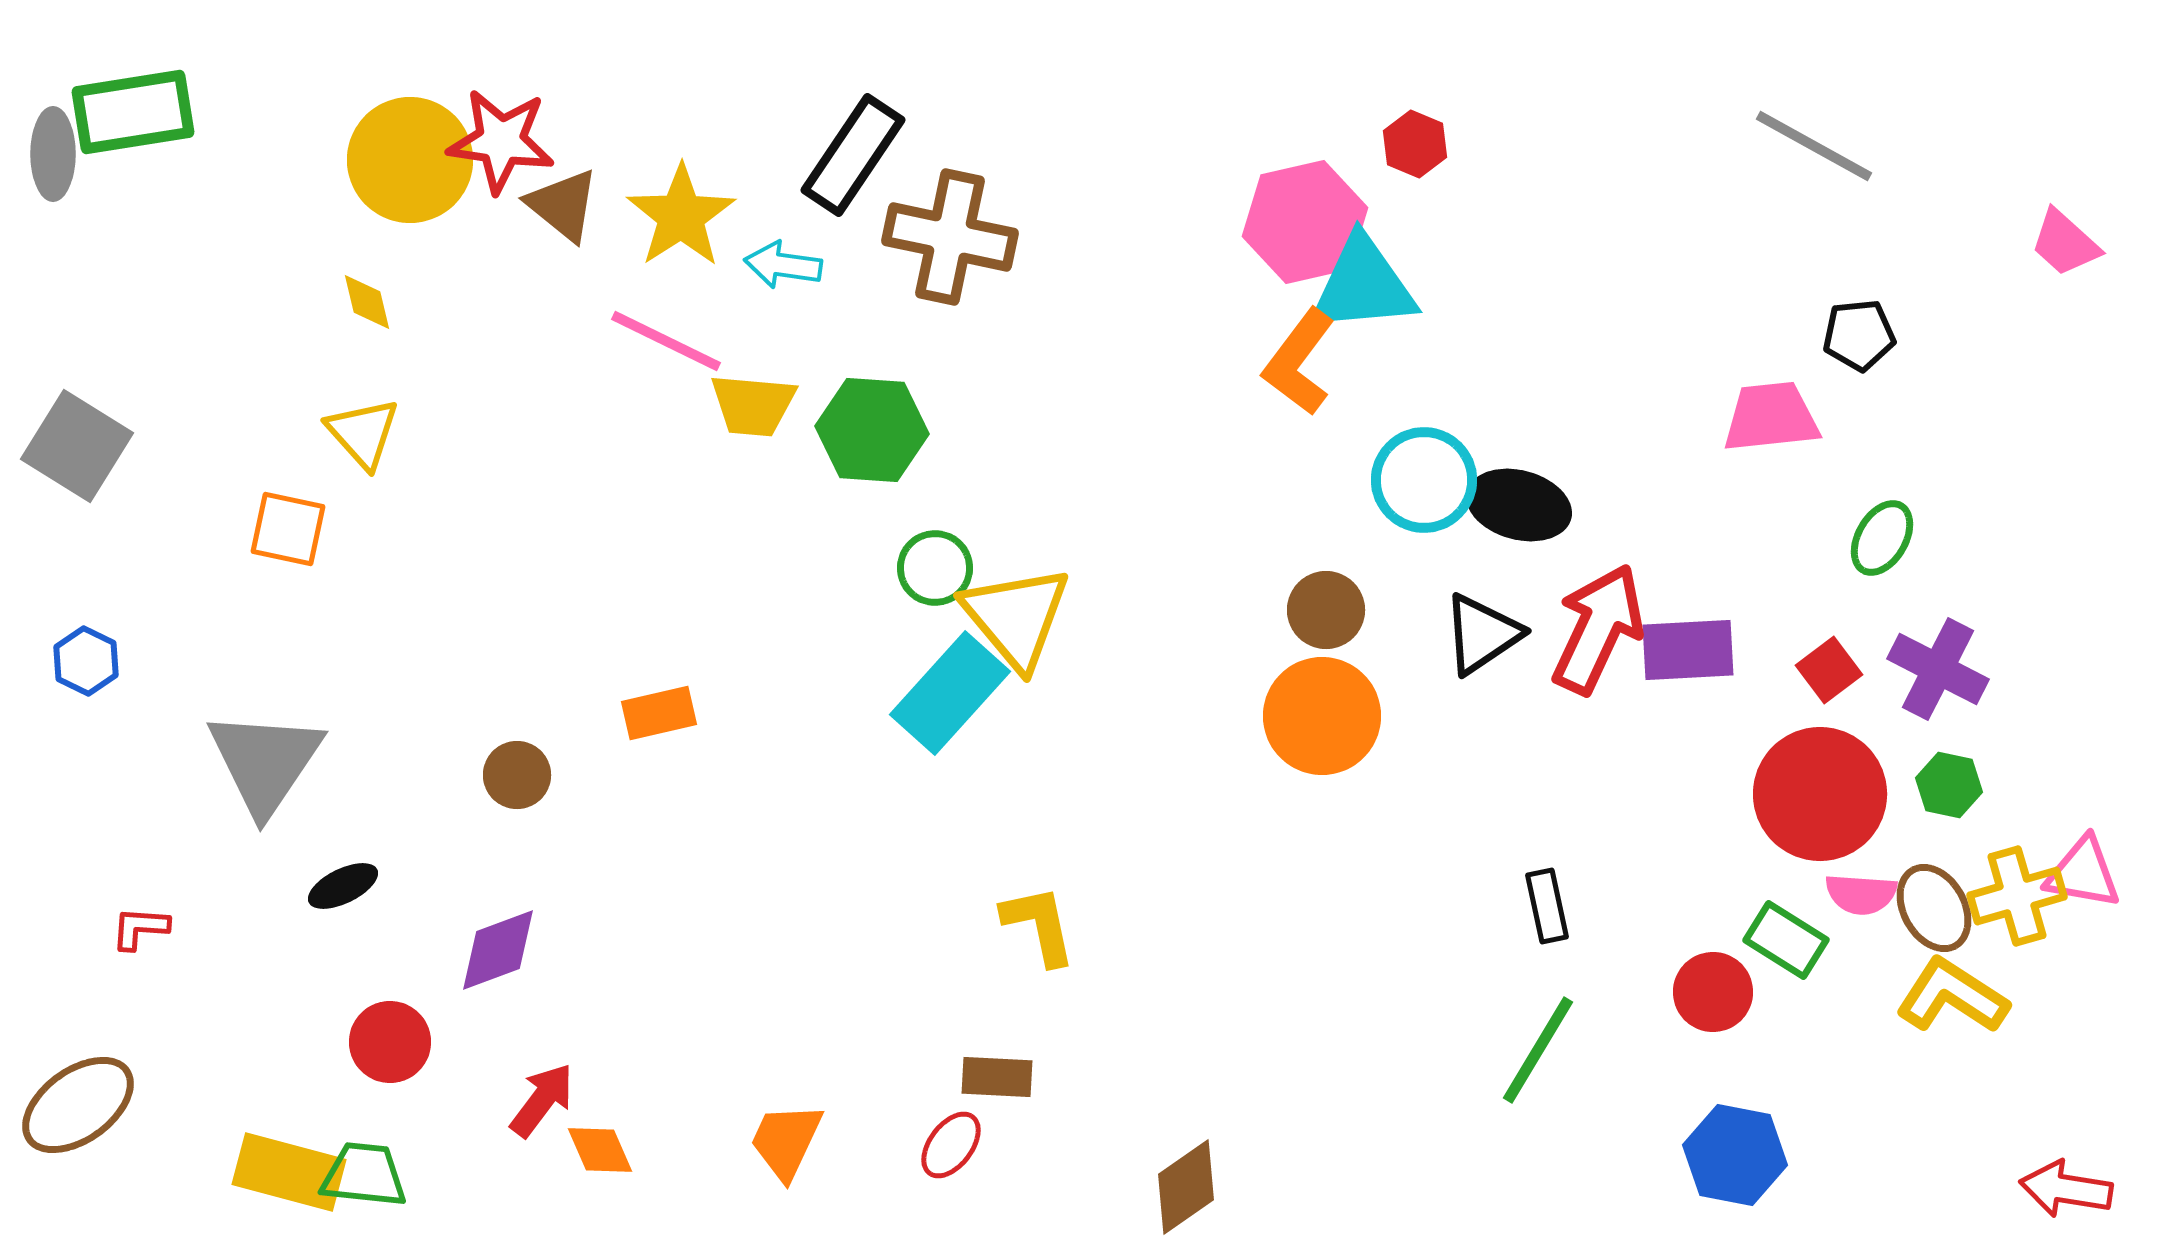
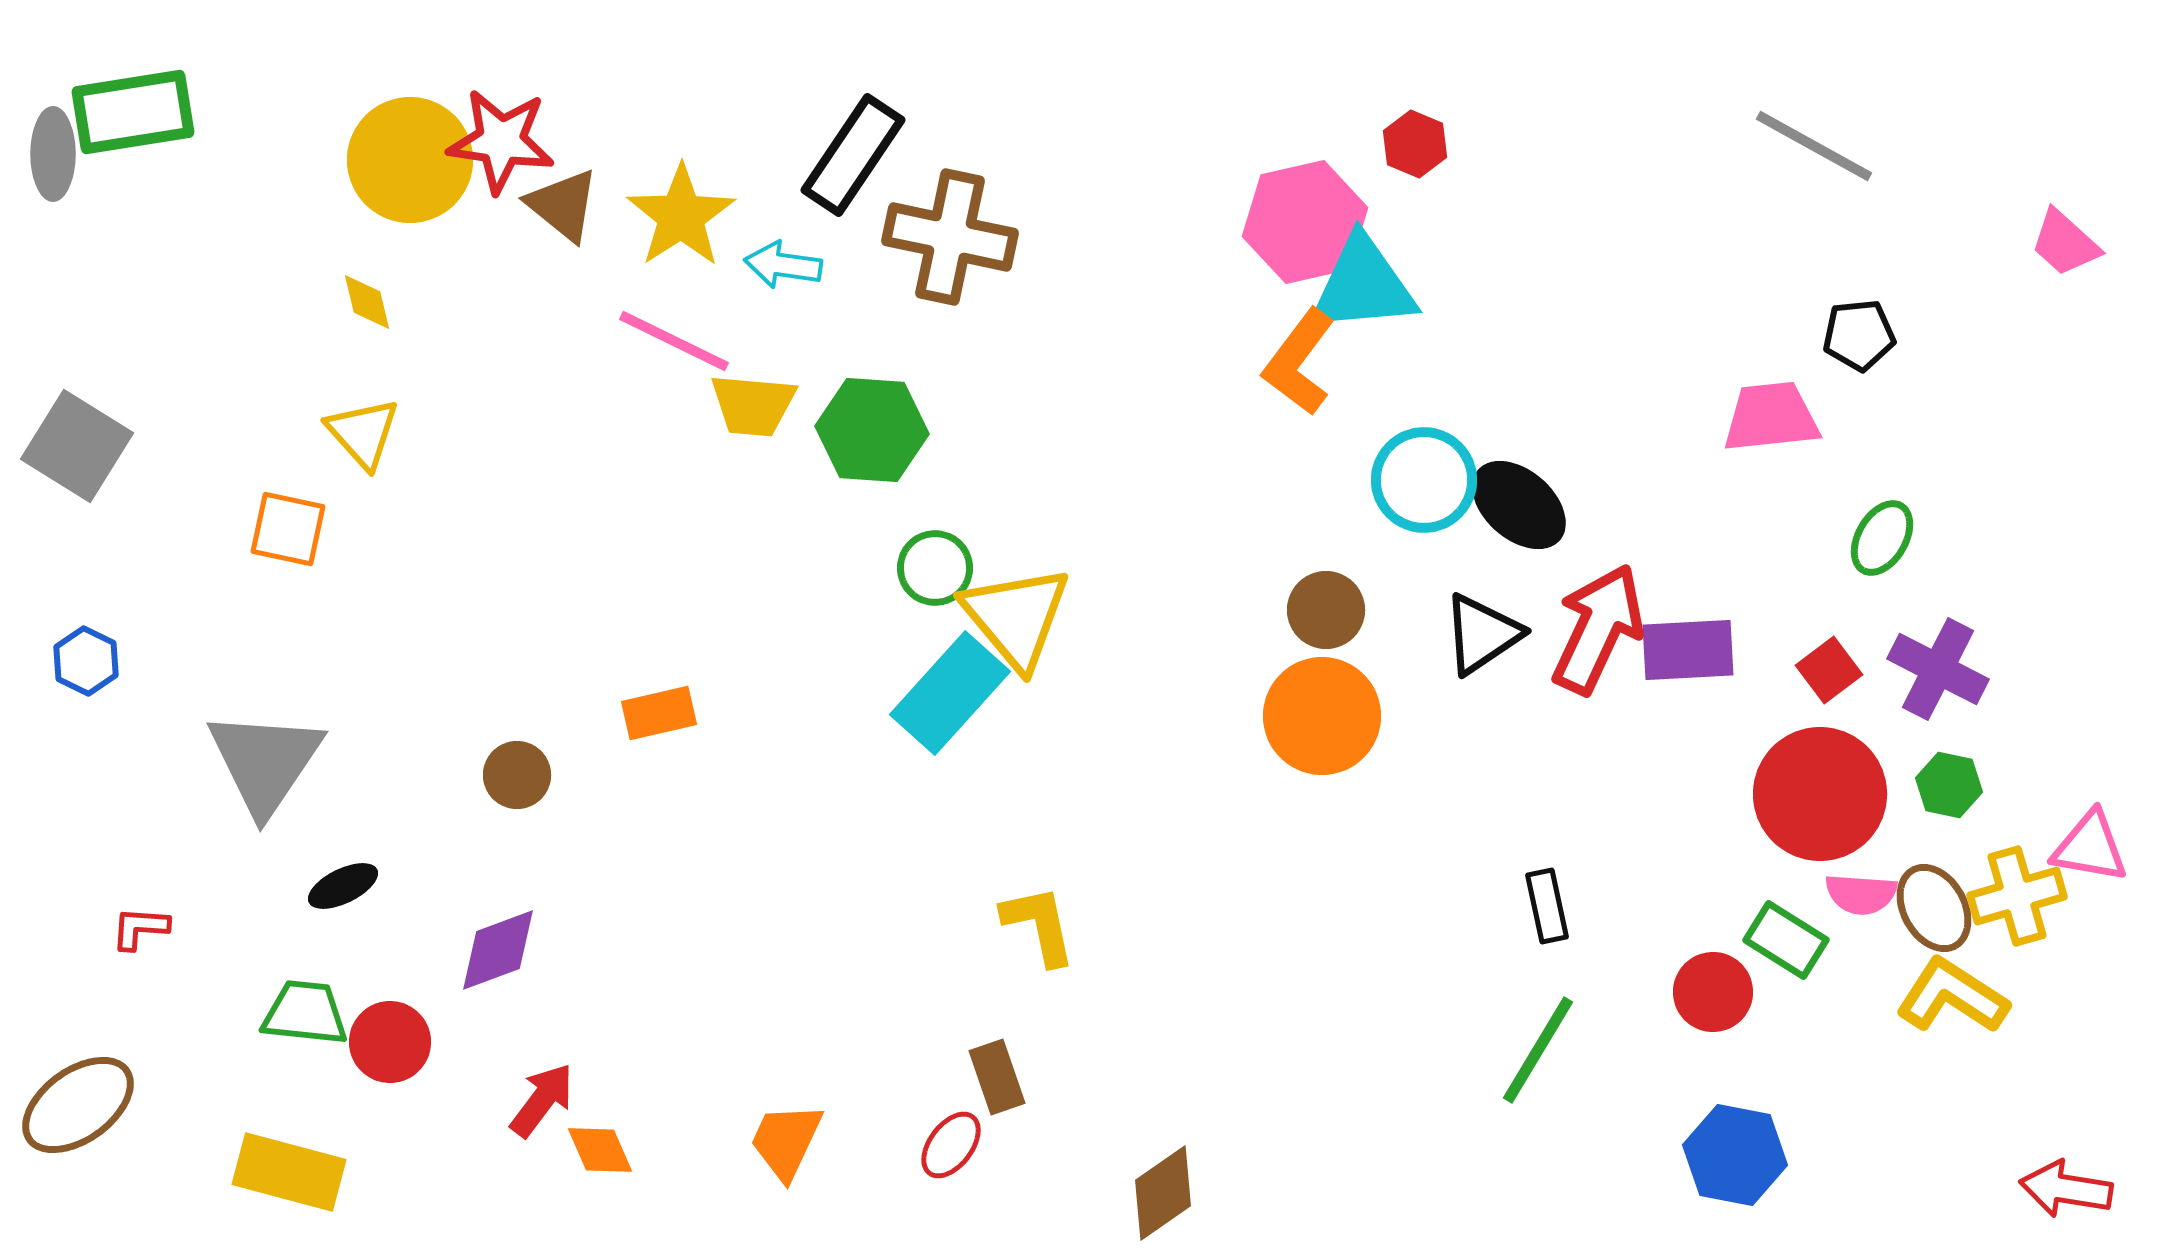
pink line at (666, 341): moved 8 px right
black ellipse at (1519, 505): rotated 26 degrees clockwise
pink triangle at (2083, 873): moved 7 px right, 26 px up
brown rectangle at (997, 1077): rotated 68 degrees clockwise
green trapezoid at (364, 1175): moved 59 px left, 162 px up
brown diamond at (1186, 1187): moved 23 px left, 6 px down
